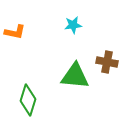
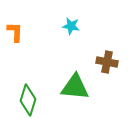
cyan star: moved 2 px left, 1 px down; rotated 18 degrees clockwise
orange L-shape: rotated 100 degrees counterclockwise
green triangle: moved 11 px down
